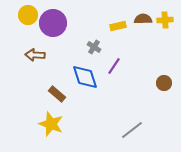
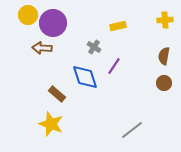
brown semicircle: moved 21 px right, 37 px down; rotated 78 degrees counterclockwise
brown arrow: moved 7 px right, 7 px up
